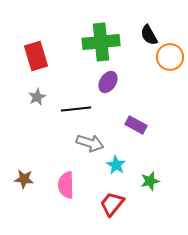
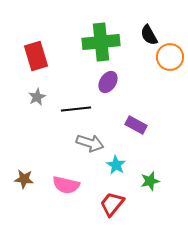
pink semicircle: rotated 76 degrees counterclockwise
